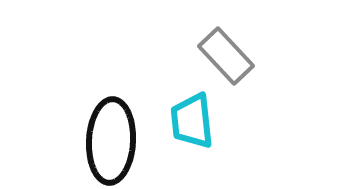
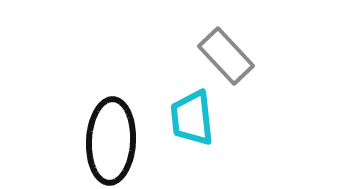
cyan trapezoid: moved 3 px up
